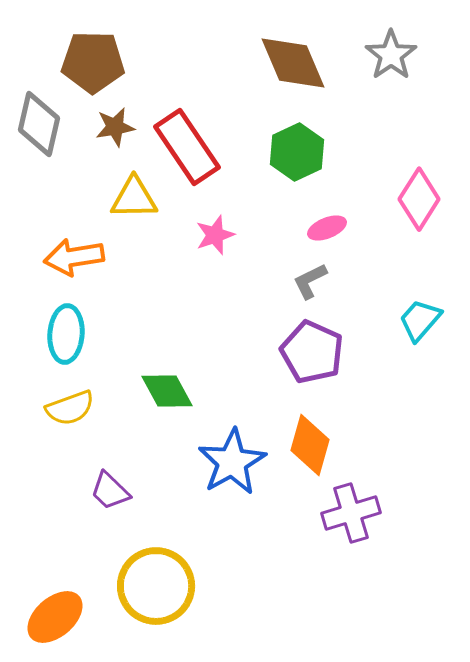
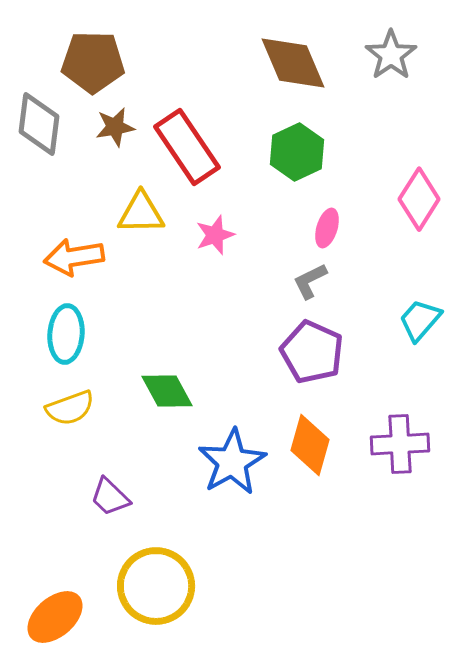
gray diamond: rotated 6 degrees counterclockwise
yellow triangle: moved 7 px right, 15 px down
pink ellipse: rotated 51 degrees counterclockwise
purple trapezoid: moved 6 px down
purple cross: moved 49 px right, 69 px up; rotated 14 degrees clockwise
